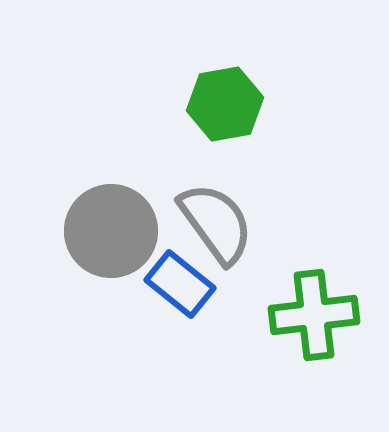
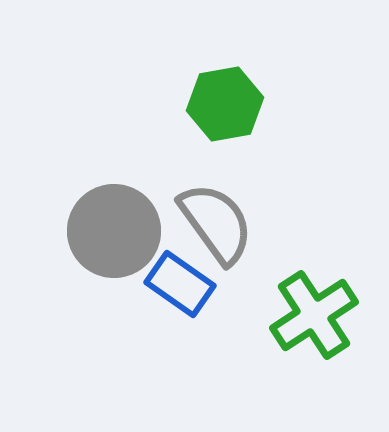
gray circle: moved 3 px right
blue rectangle: rotated 4 degrees counterclockwise
green cross: rotated 26 degrees counterclockwise
